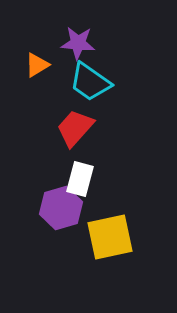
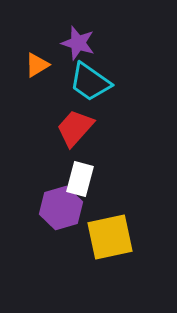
purple star: rotated 12 degrees clockwise
